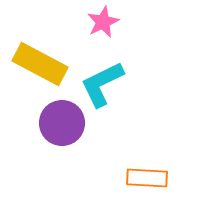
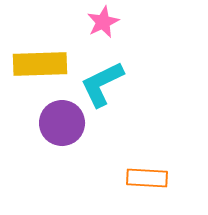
yellow rectangle: rotated 30 degrees counterclockwise
